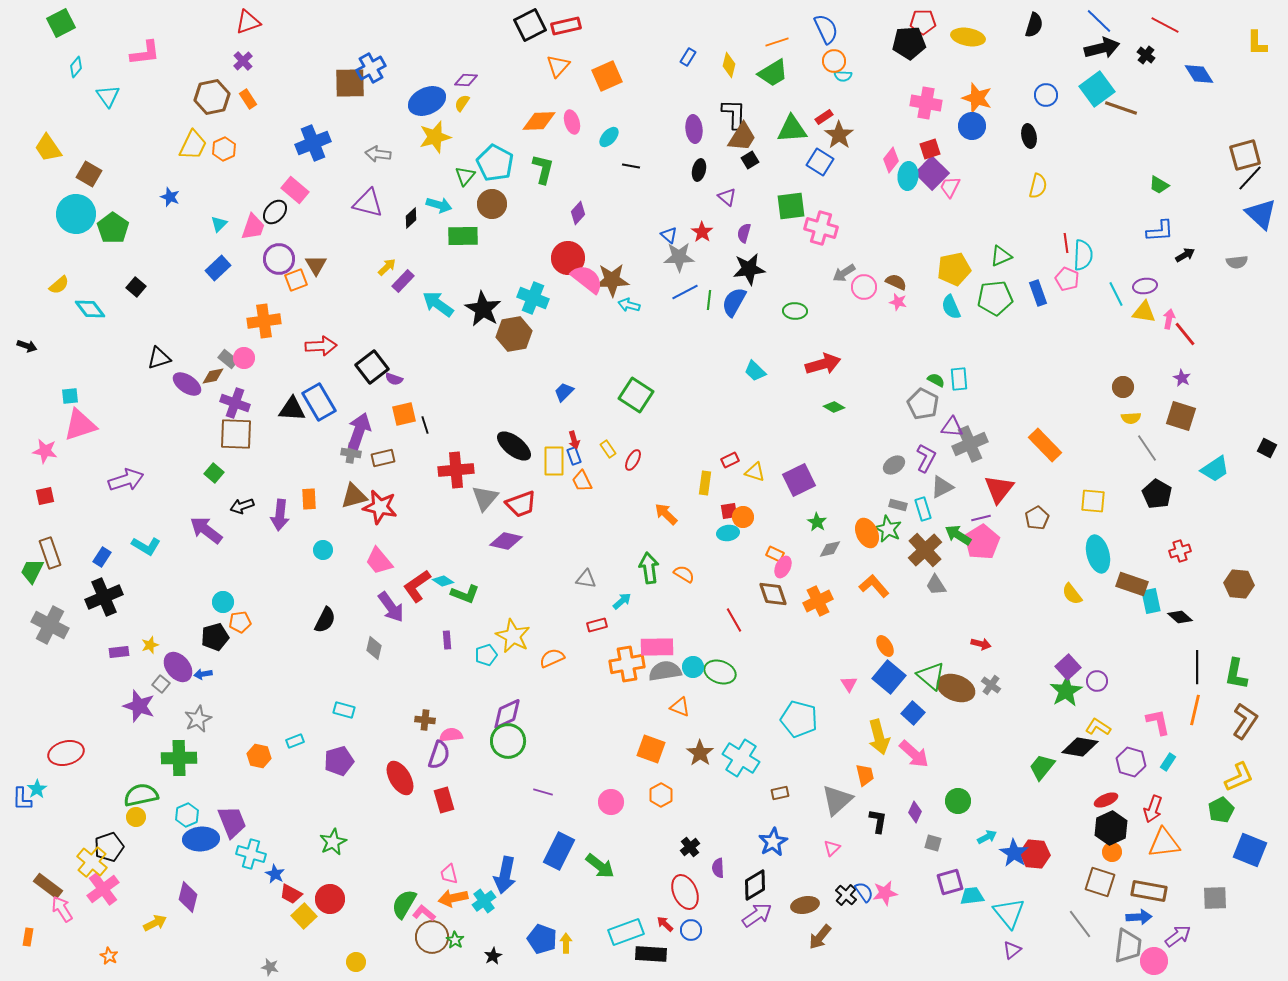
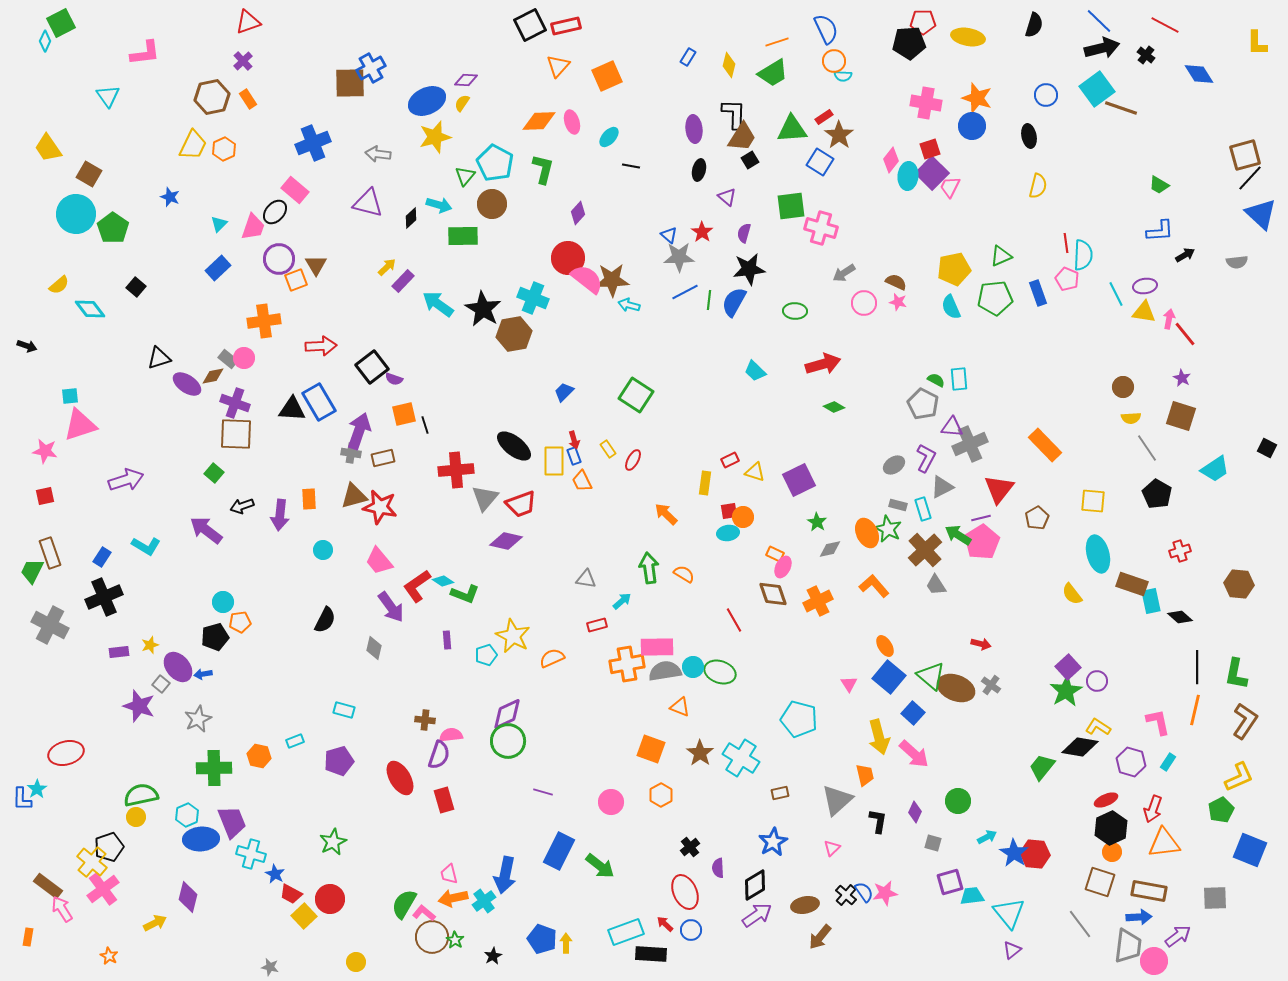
cyan diamond at (76, 67): moved 31 px left, 26 px up; rotated 15 degrees counterclockwise
pink circle at (864, 287): moved 16 px down
green cross at (179, 758): moved 35 px right, 10 px down
